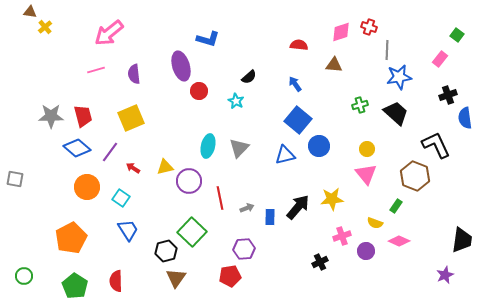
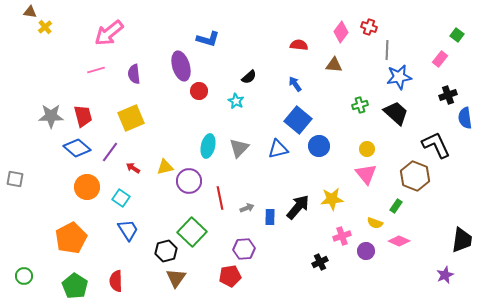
pink diamond at (341, 32): rotated 35 degrees counterclockwise
blue triangle at (285, 155): moved 7 px left, 6 px up
